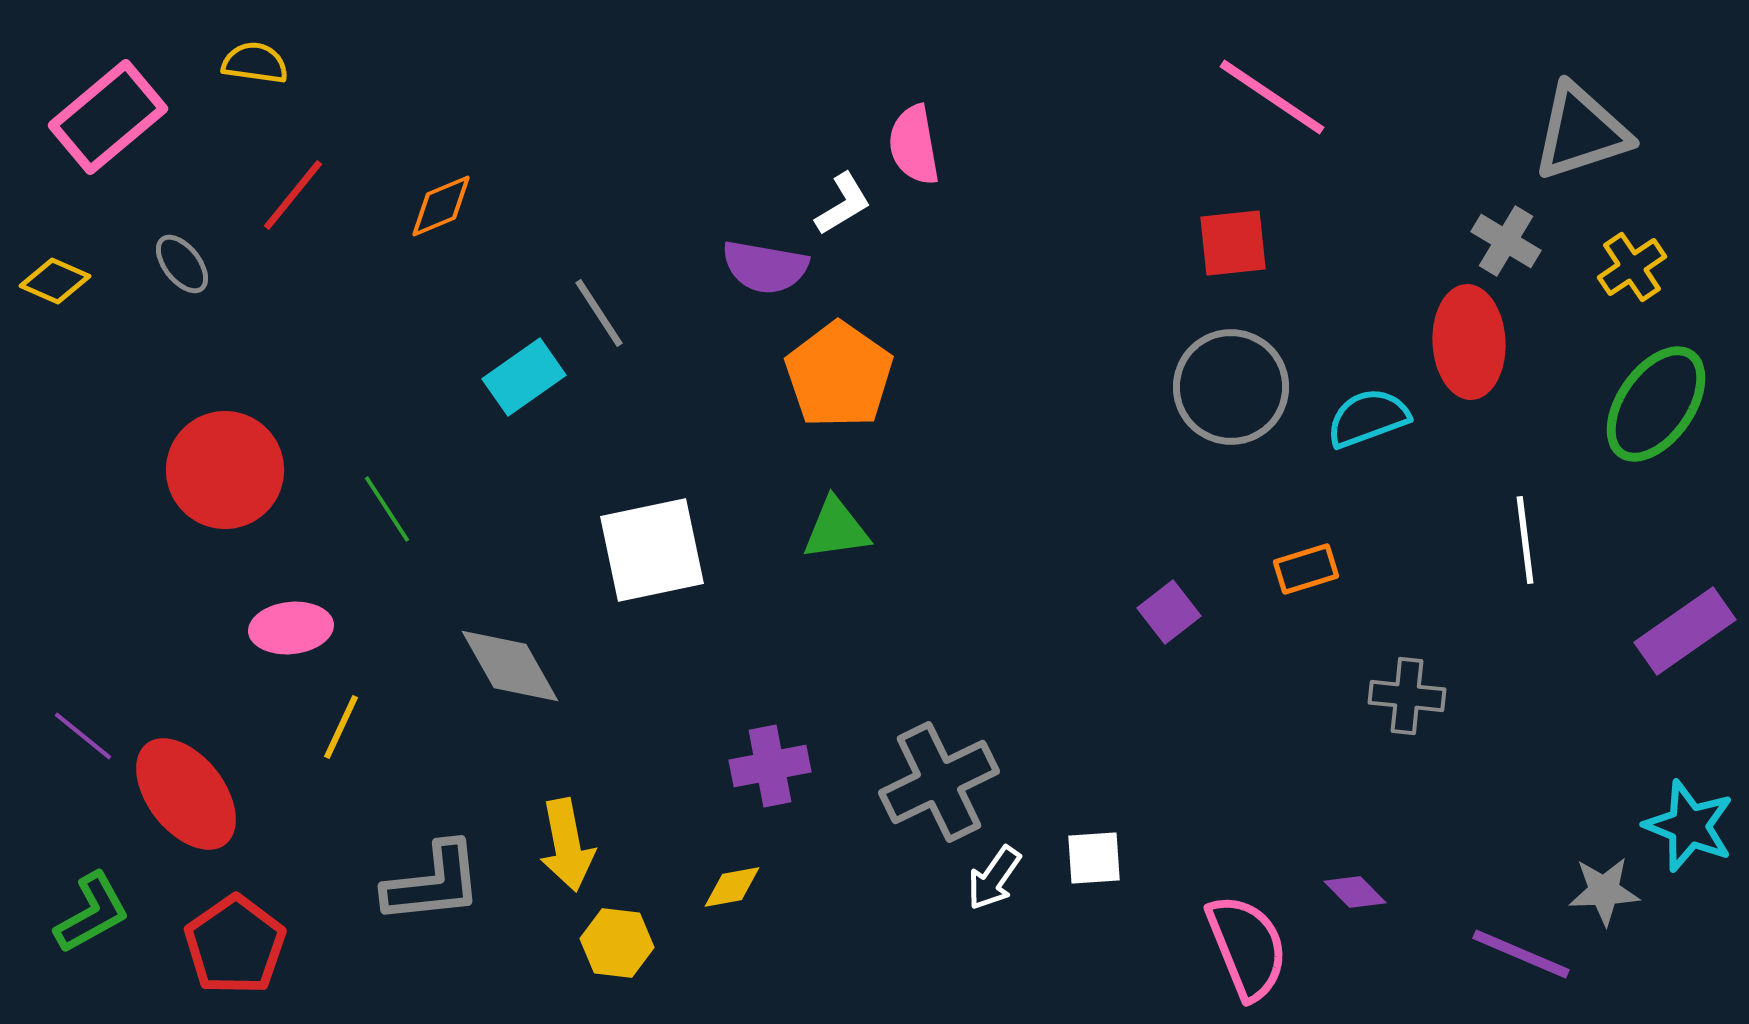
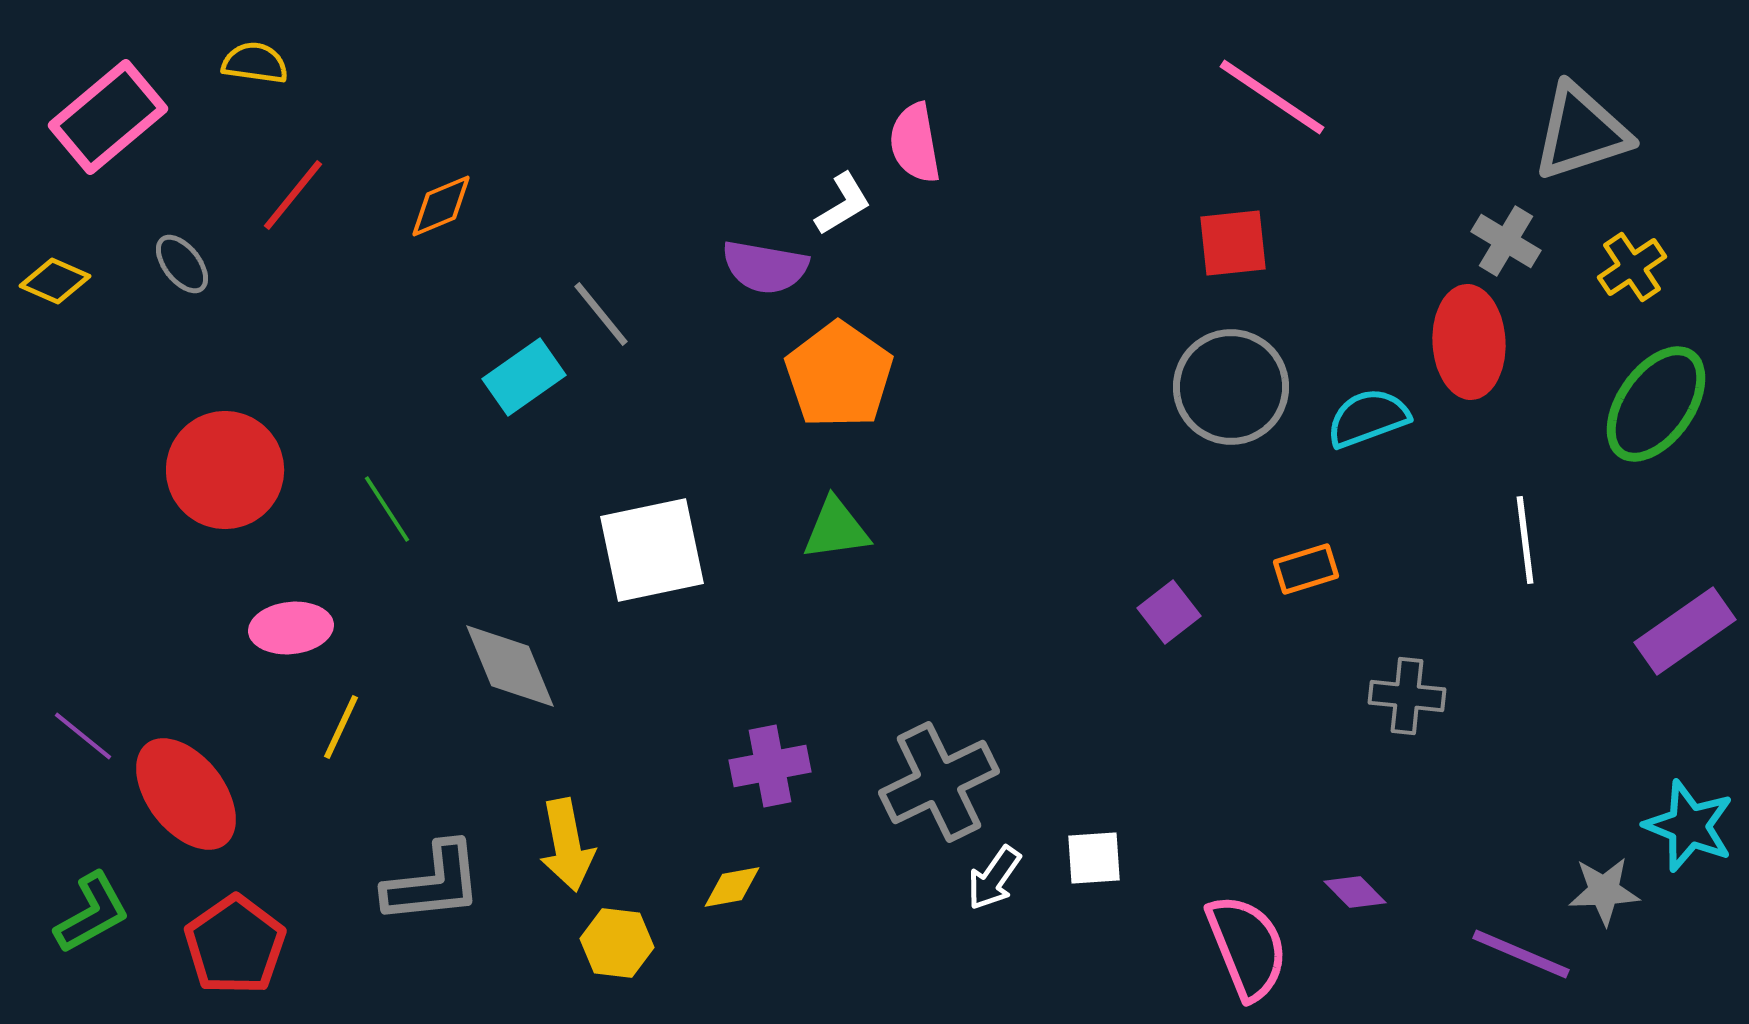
pink semicircle at (914, 145): moved 1 px right, 2 px up
gray line at (599, 313): moved 2 px right, 1 px down; rotated 6 degrees counterclockwise
gray diamond at (510, 666): rotated 7 degrees clockwise
